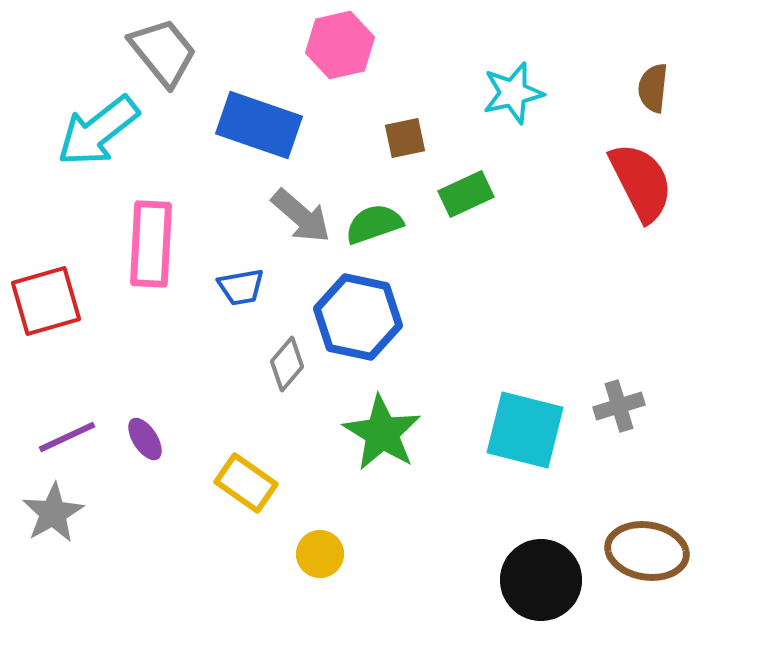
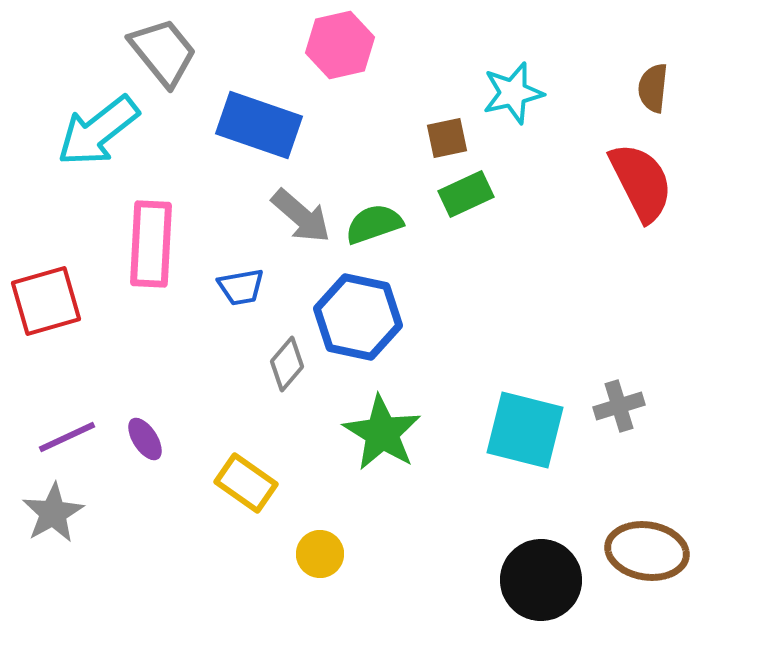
brown square: moved 42 px right
